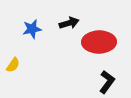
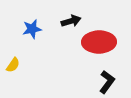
black arrow: moved 2 px right, 2 px up
